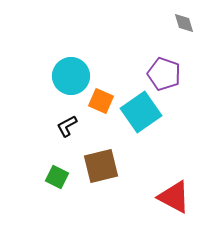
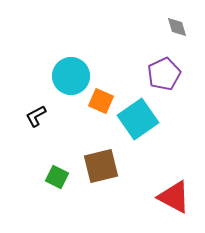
gray diamond: moved 7 px left, 4 px down
purple pentagon: rotated 28 degrees clockwise
cyan square: moved 3 px left, 7 px down
black L-shape: moved 31 px left, 10 px up
